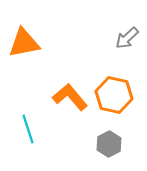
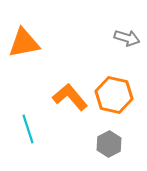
gray arrow: rotated 120 degrees counterclockwise
